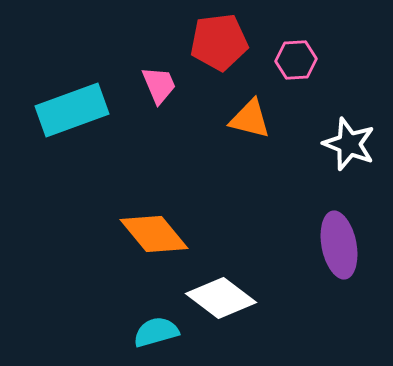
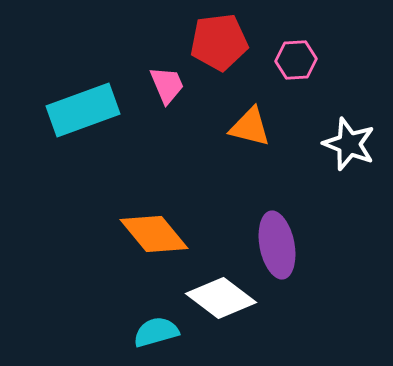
pink trapezoid: moved 8 px right
cyan rectangle: moved 11 px right
orange triangle: moved 8 px down
purple ellipse: moved 62 px left
